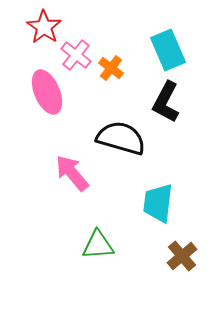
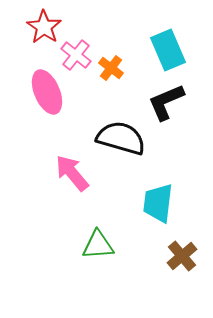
black L-shape: rotated 39 degrees clockwise
